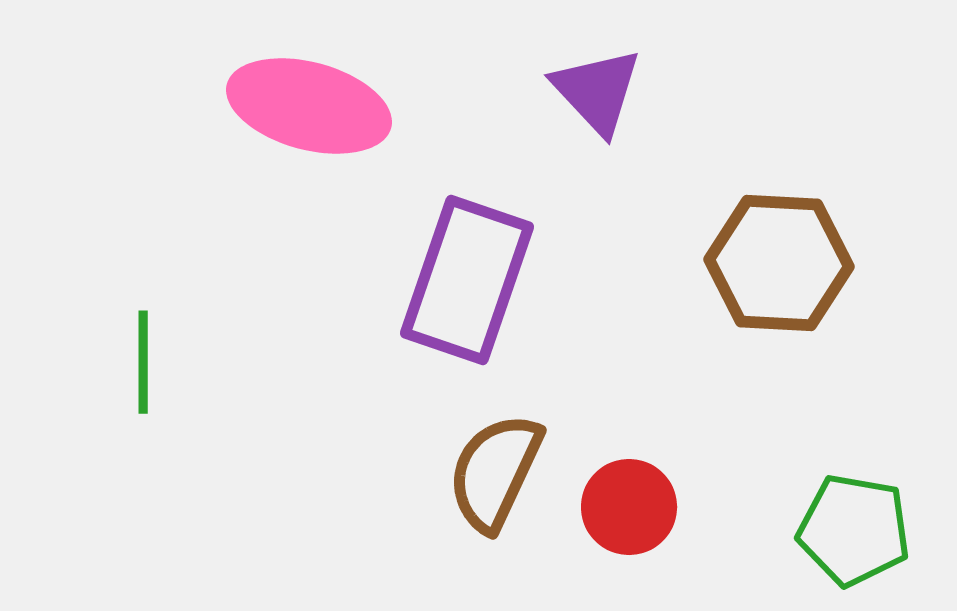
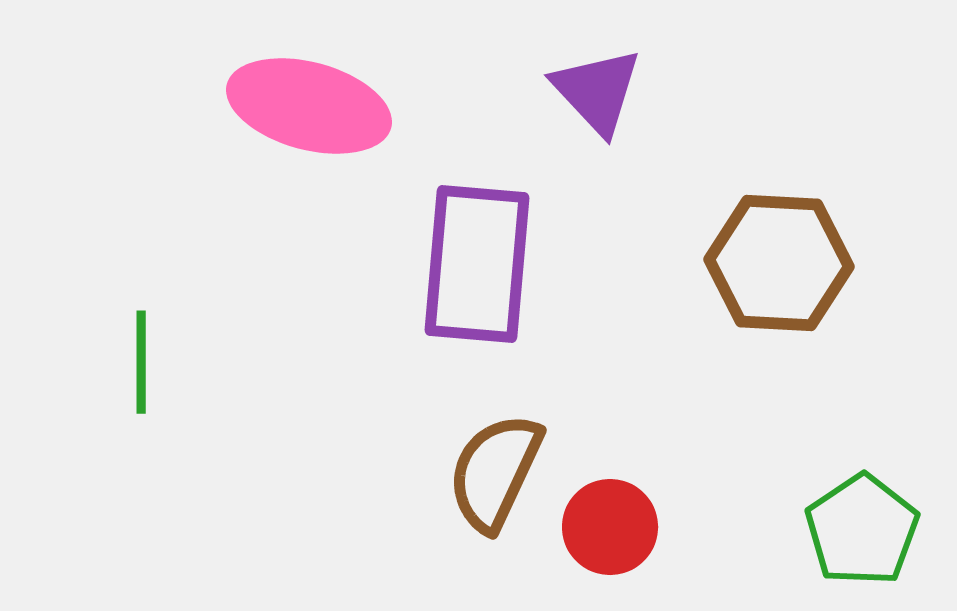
purple rectangle: moved 10 px right, 16 px up; rotated 14 degrees counterclockwise
green line: moved 2 px left
red circle: moved 19 px left, 20 px down
green pentagon: moved 8 px right; rotated 28 degrees clockwise
